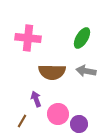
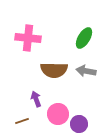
green ellipse: moved 2 px right
brown semicircle: moved 2 px right, 2 px up
brown line: rotated 40 degrees clockwise
